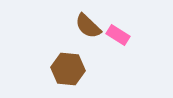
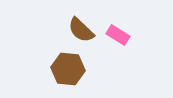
brown semicircle: moved 7 px left, 4 px down
